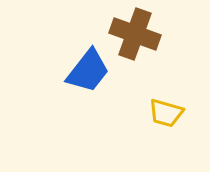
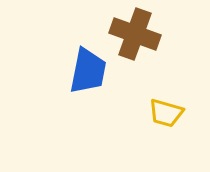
blue trapezoid: rotated 27 degrees counterclockwise
